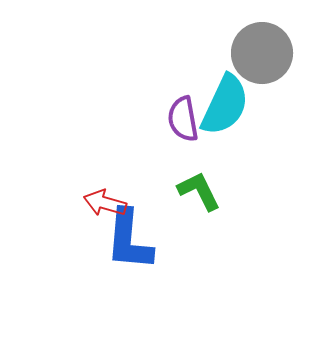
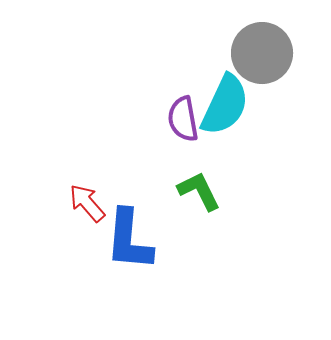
red arrow: moved 18 px left; rotated 33 degrees clockwise
